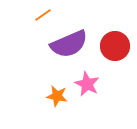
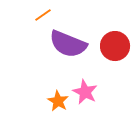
purple semicircle: moved 1 px left; rotated 45 degrees clockwise
pink star: moved 2 px left, 8 px down
orange star: moved 1 px right, 5 px down; rotated 20 degrees clockwise
